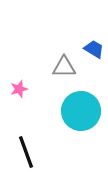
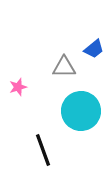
blue trapezoid: rotated 110 degrees clockwise
pink star: moved 1 px left, 2 px up
black line: moved 17 px right, 2 px up
